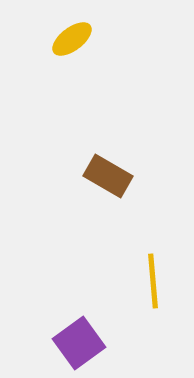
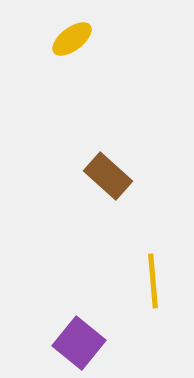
brown rectangle: rotated 12 degrees clockwise
purple square: rotated 15 degrees counterclockwise
